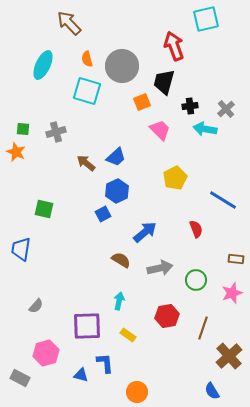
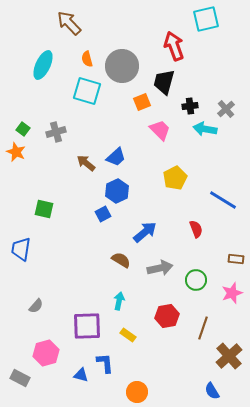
green square at (23, 129): rotated 32 degrees clockwise
